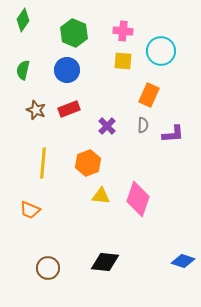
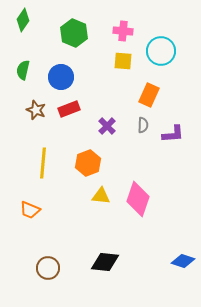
blue circle: moved 6 px left, 7 px down
